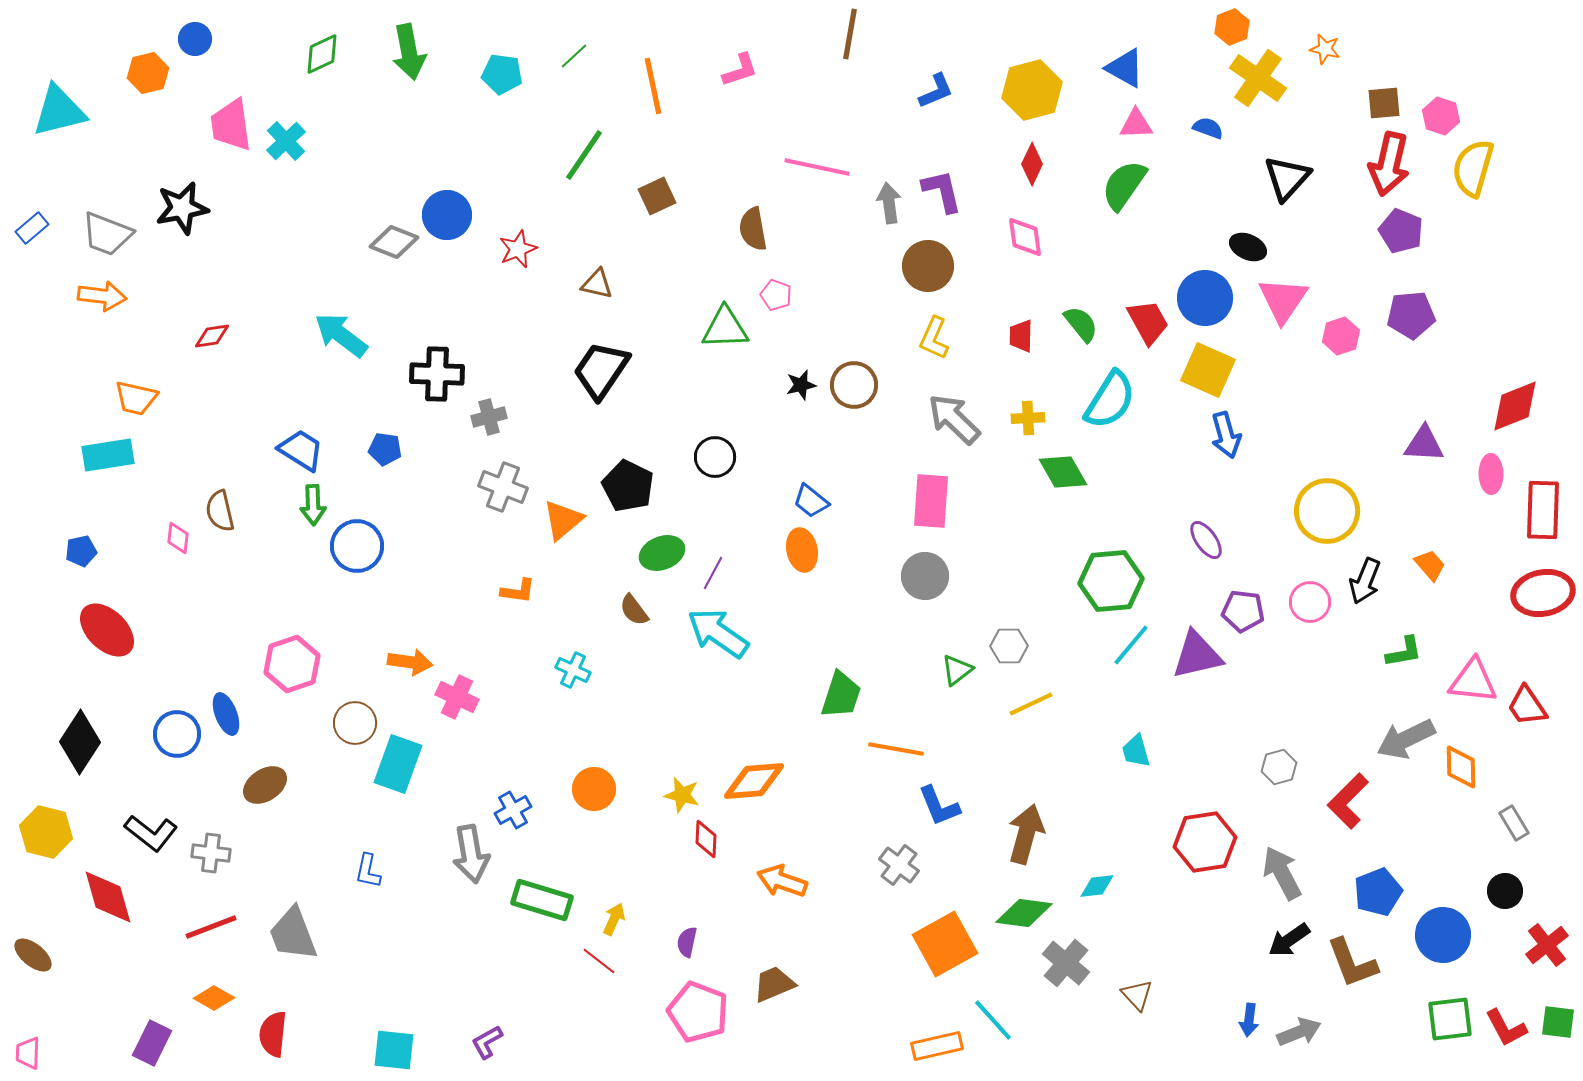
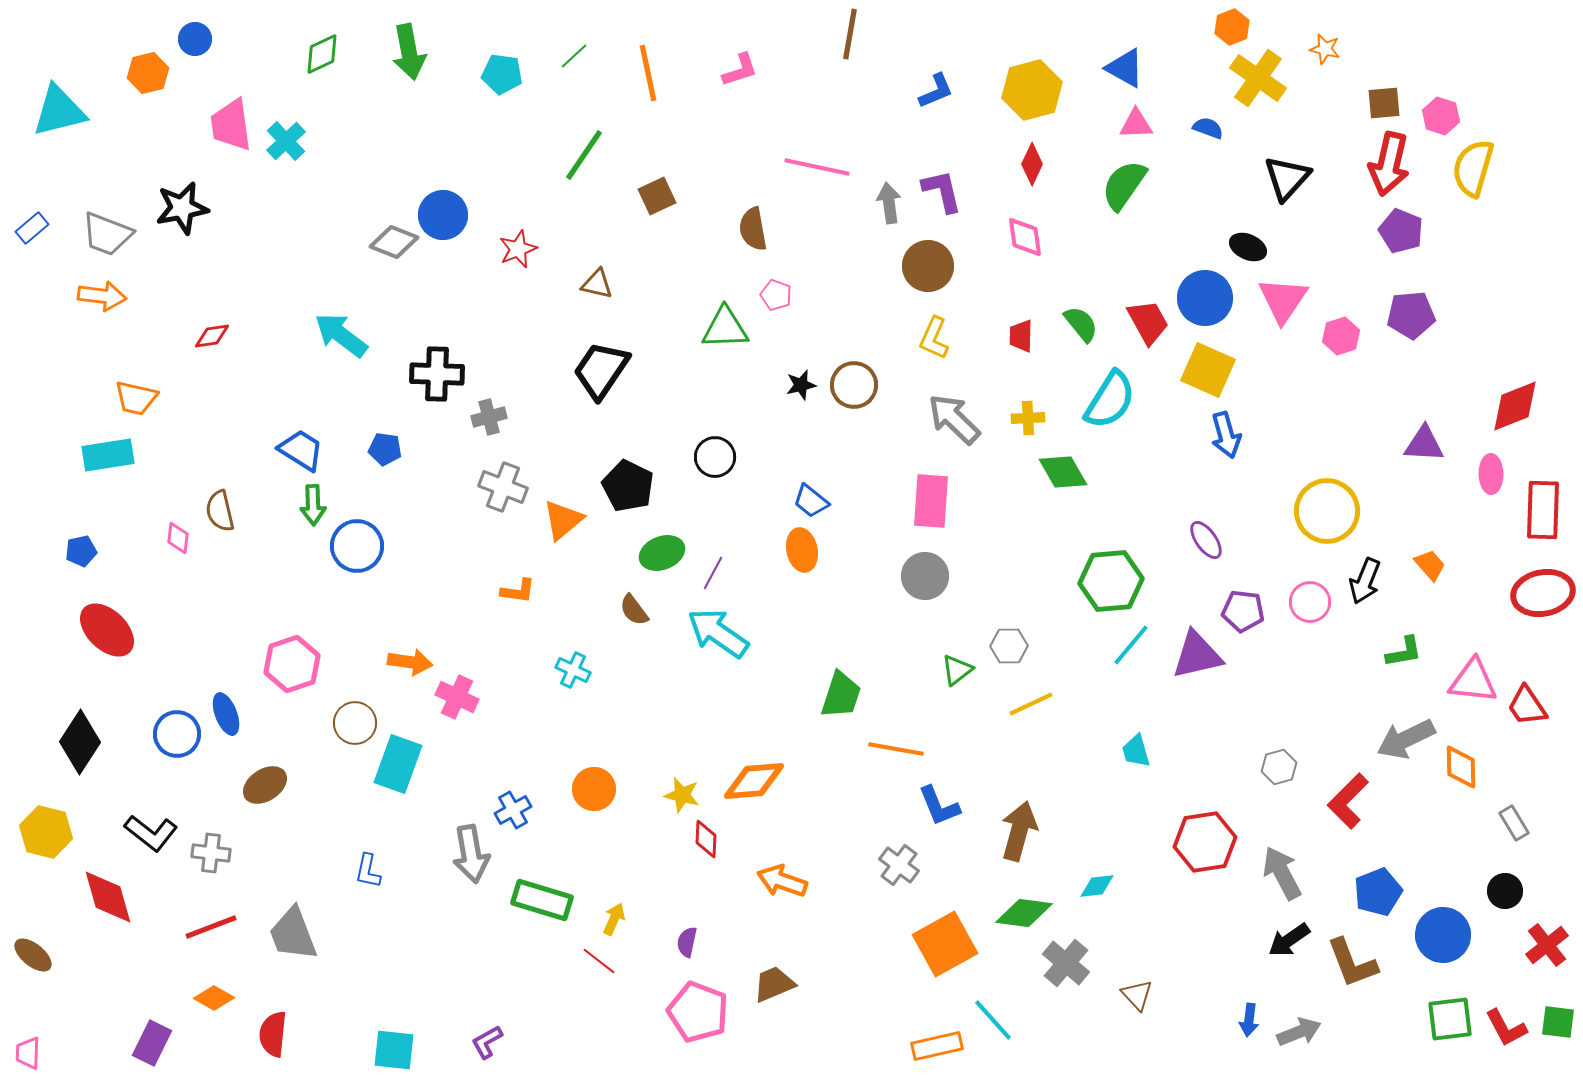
orange line at (653, 86): moved 5 px left, 13 px up
blue circle at (447, 215): moved 4 px left
brown arrow at (1026, 834): moved 7 px left, 3 px up
